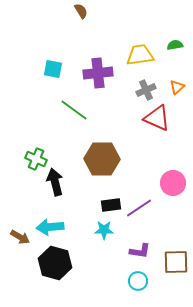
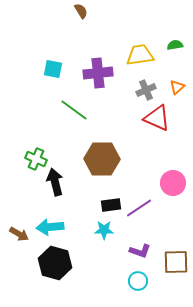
brown arrow: moved 1 px left, 3 px up
purple L-shape: rotated 10 degrees clockwise
